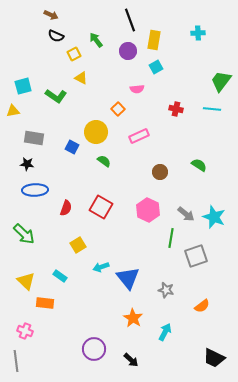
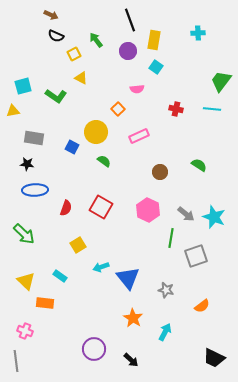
cyan square at (156, 67): rotated 24 degrees counterclockwise
